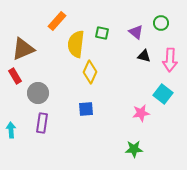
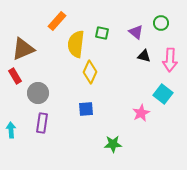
pink star: rotated 18 degrees counterclockwise
green star: moved 21 px left, 5 px up
